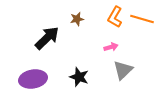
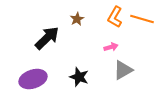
brown star: rotated 16 degrees counterclockwise
gray triangle: rotated 15 degrees clockwise
purple ellipse: rotated 8 degrees counterclockwise
